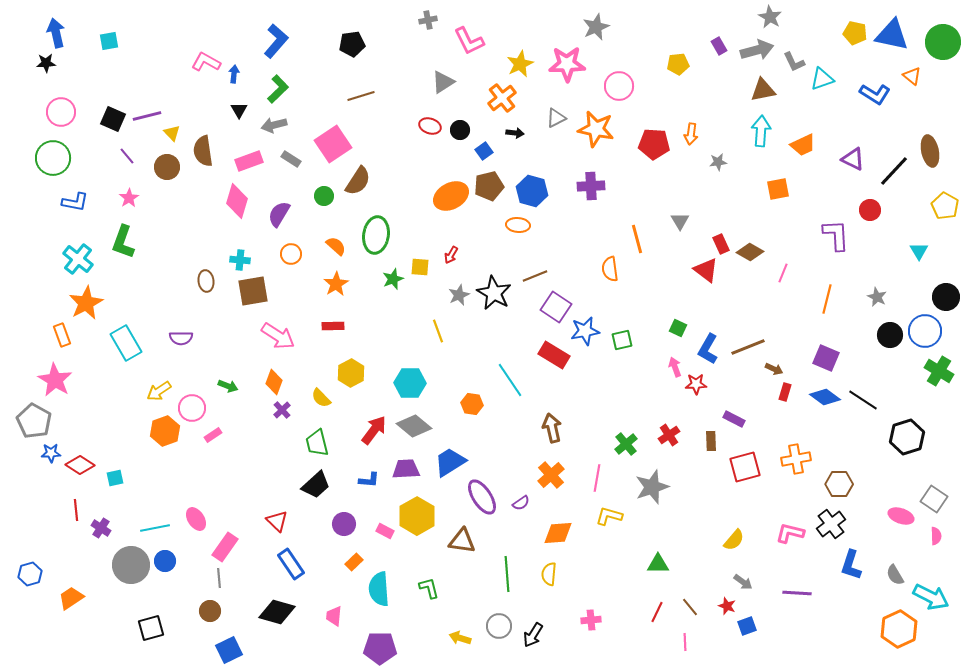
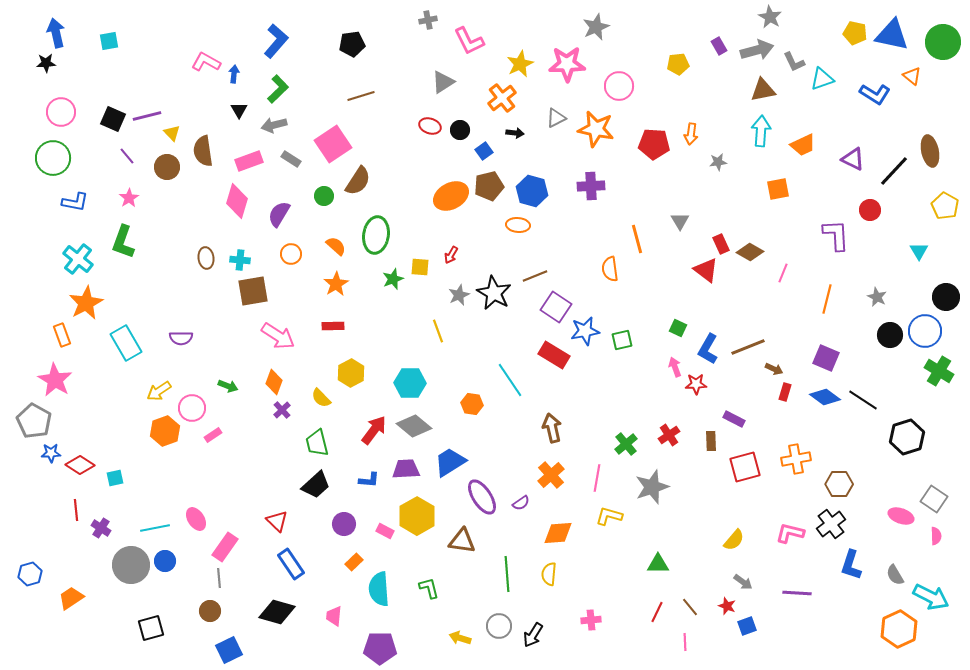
brown ellipse at (206, 281): moved 23 px up
